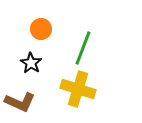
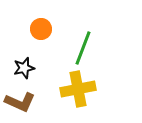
black star: moved 7 px left, 5 px down; rotated 25 degrees clockwise
yellow cross: rotated 28 degrees counterclockwise
